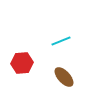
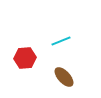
red hexagon: moved 3 px right, 5 px up
